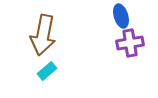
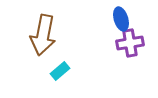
blue ellipse: moved 3 px down
cyan rectangle: moved 13 px right
